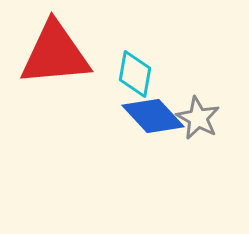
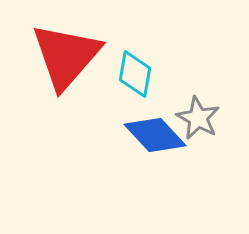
red triangle: moved 11 px right, 2 px down; rotated 44 degrees counterclockwise
blue diamond: moved 2 px right, 19 px down
